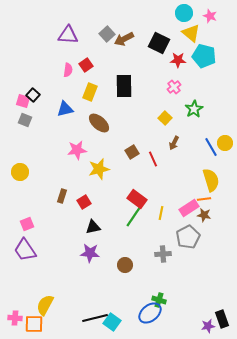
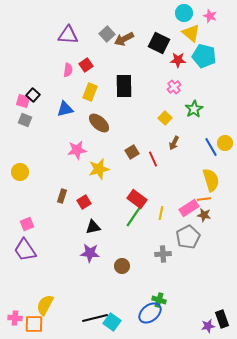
brown circle at (125, 265): moved 3 px left, 1 px down
